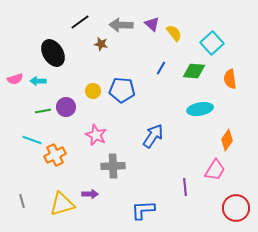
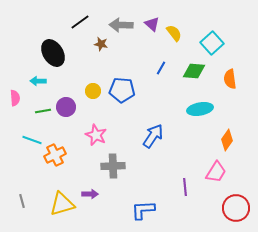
pink semicircle: moved 19 px down; rotated 77 degrees counterclockwise
pink trapezoid: moved 1 px right, 2 px down
